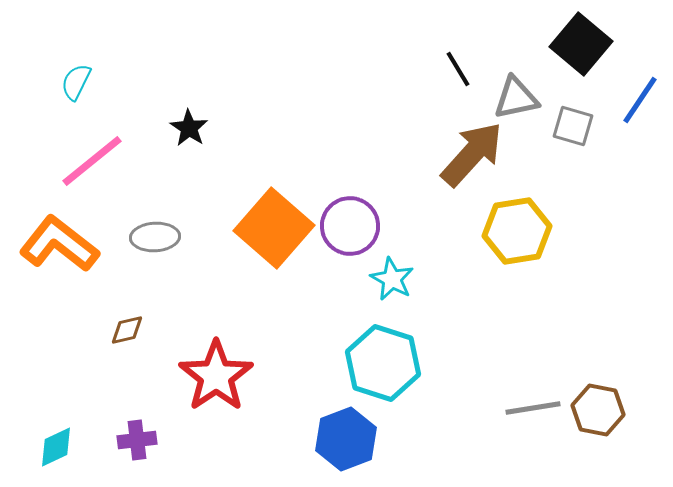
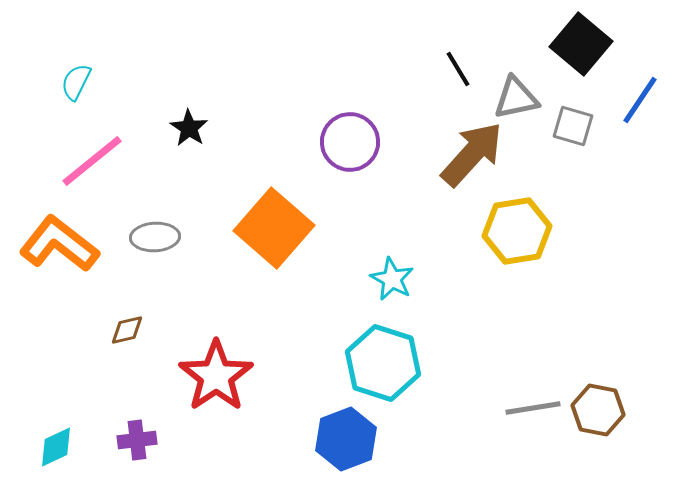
purple circle: moved 84 px up
